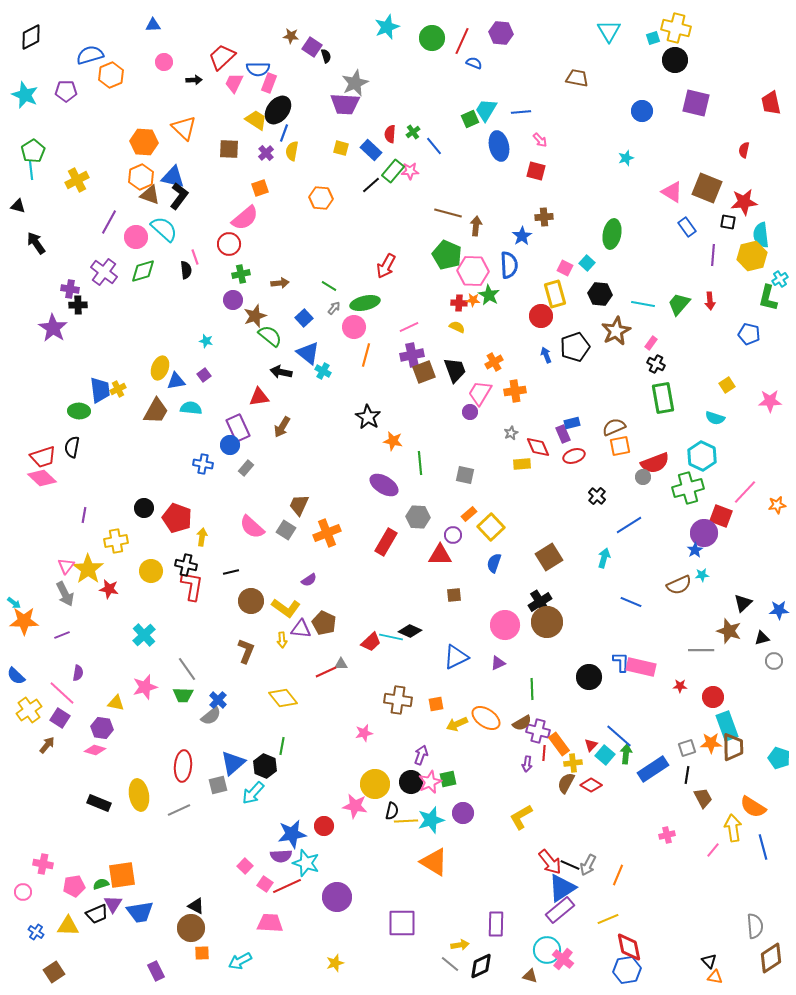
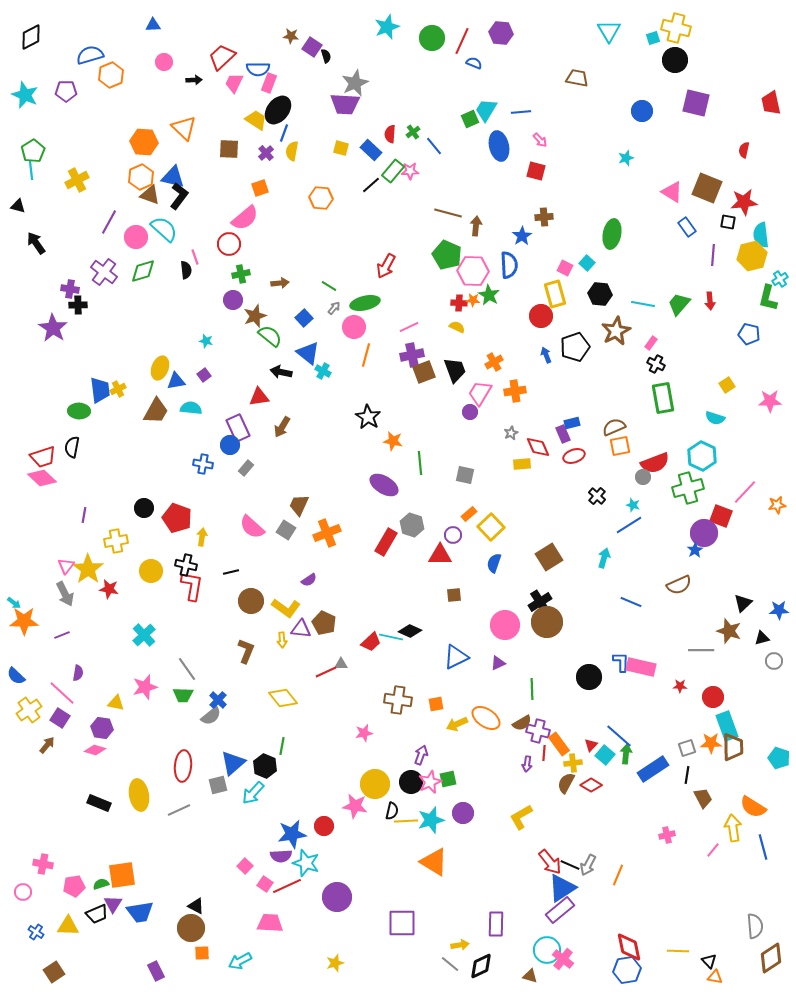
gray hexagon at (418, 517): moved 6 px left, 8 px down; rotated 15 degrees clockwise
cyan star at (702, 575): moved 69 px left, 70 px up; rotated 24 degrees clockwise
yellow line at (608, 919): moved 70 px right, 32 px down; rotated 25 degrees clockwise
